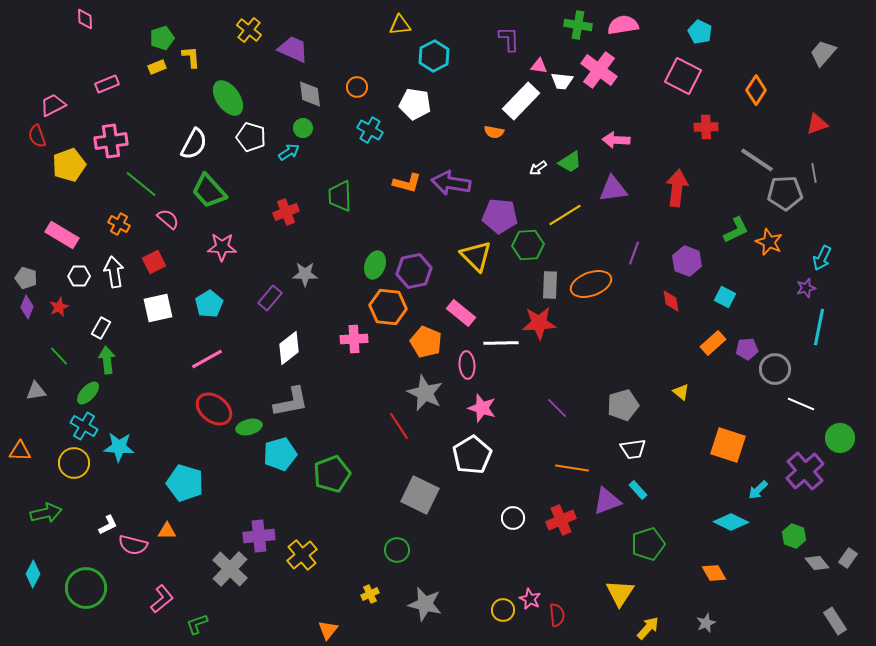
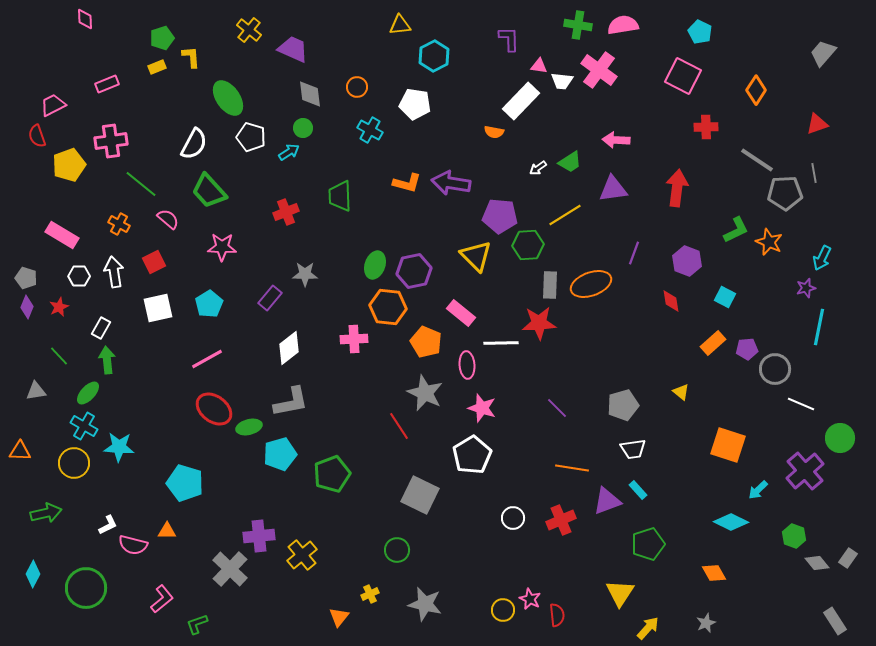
orange triangle at (328, 630): moved 11 px right, 13 px up
